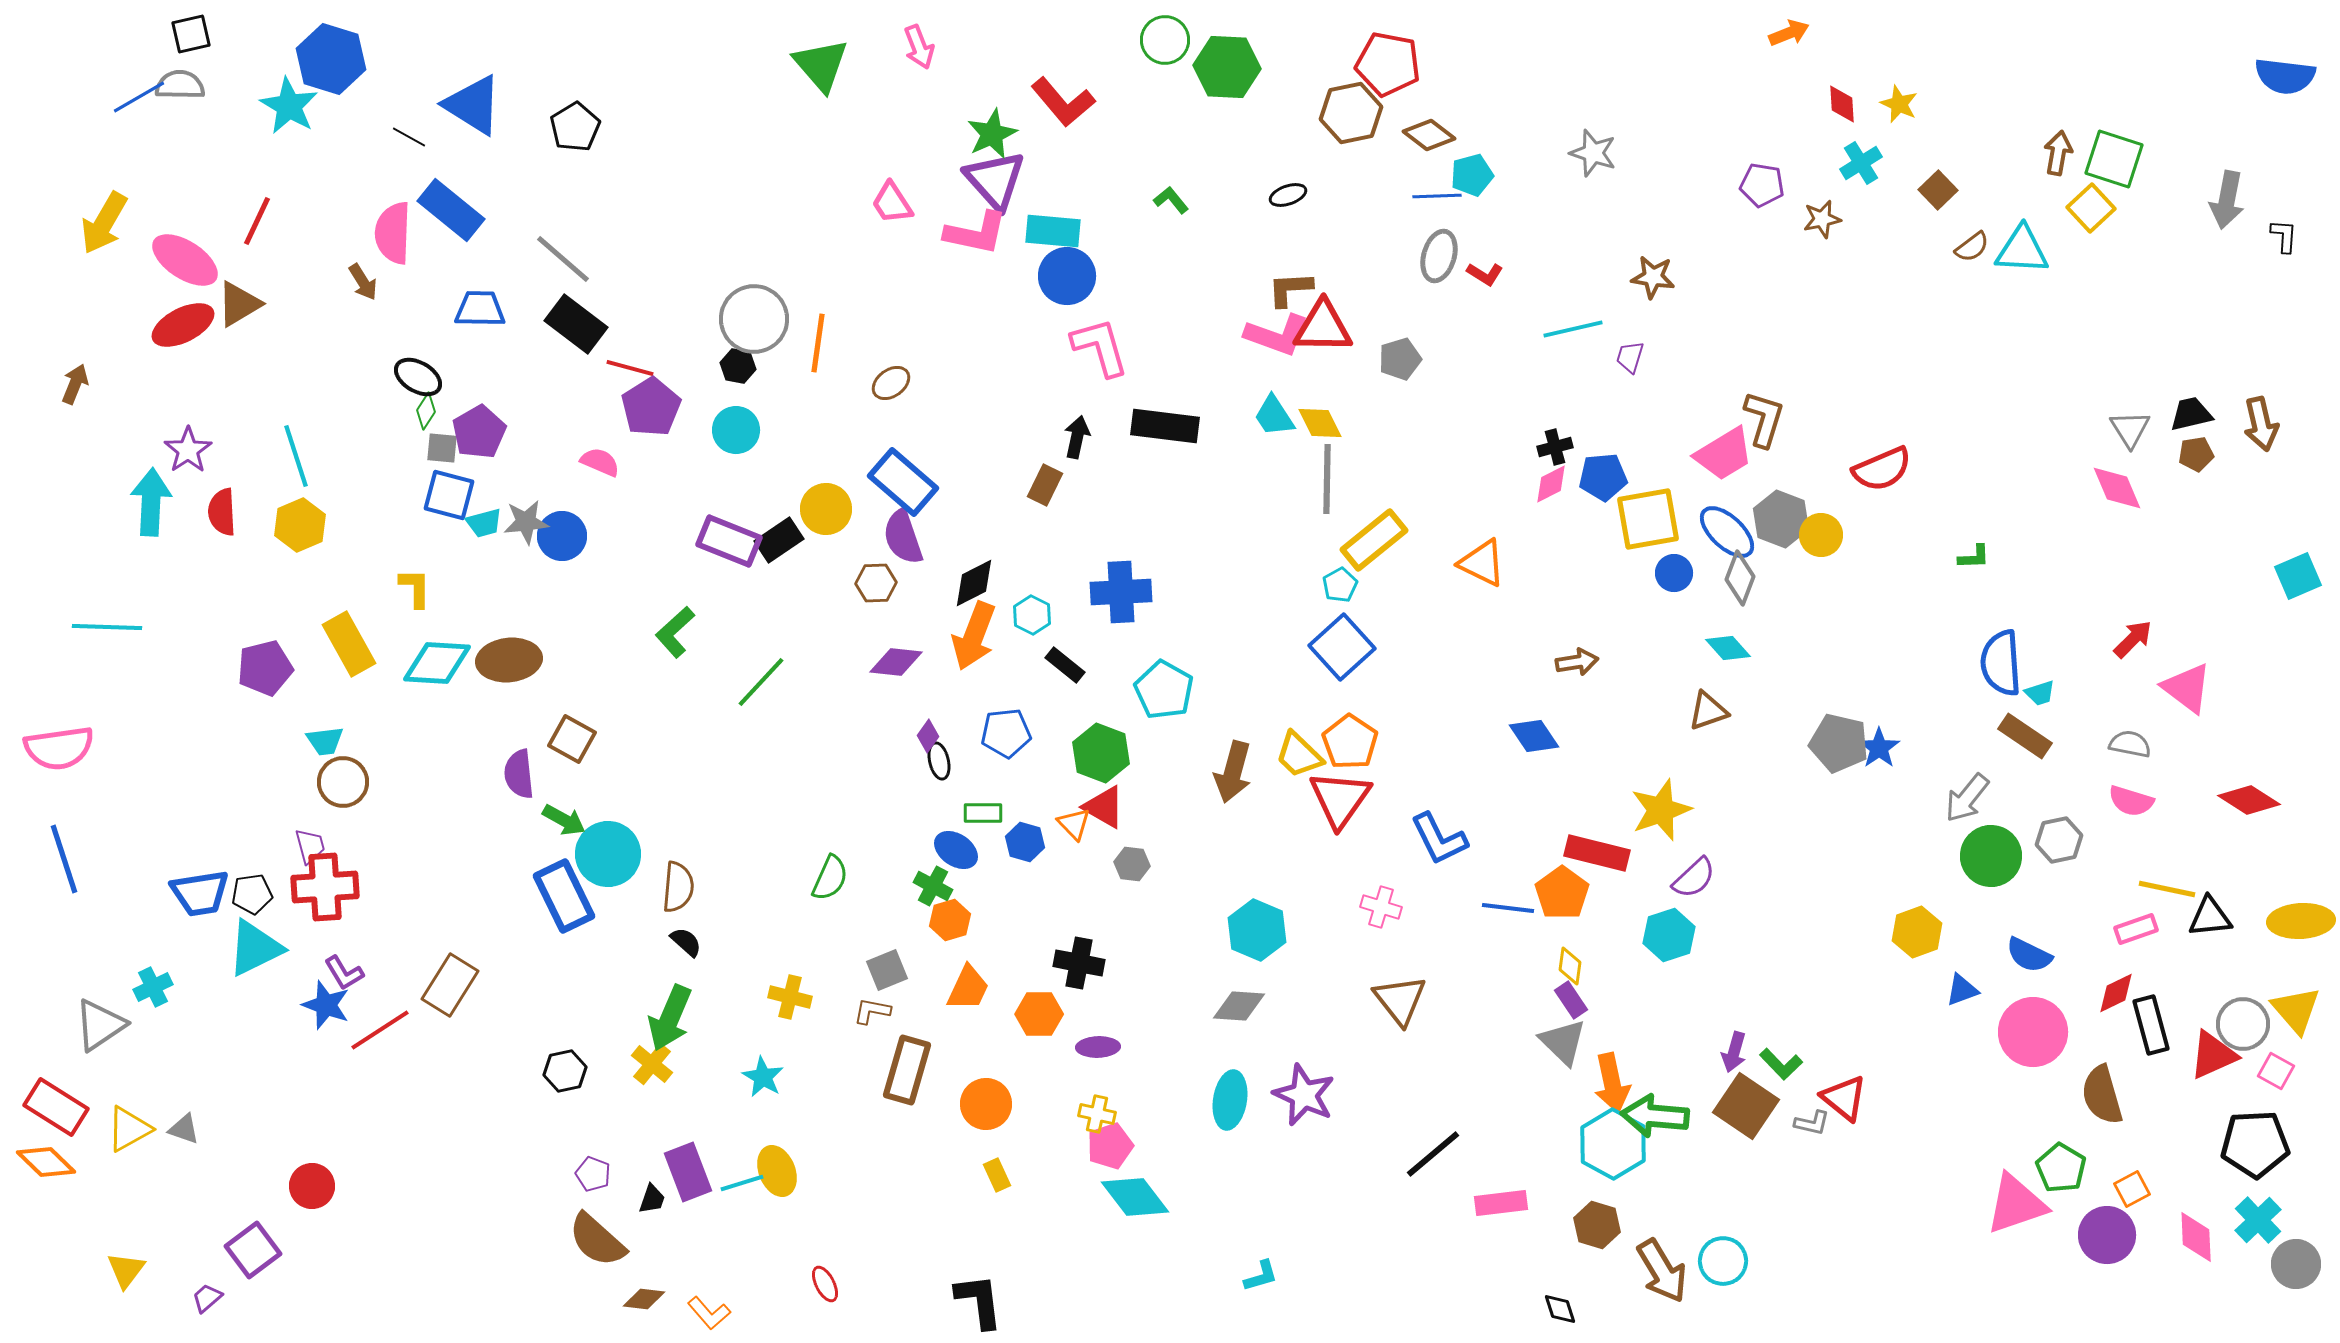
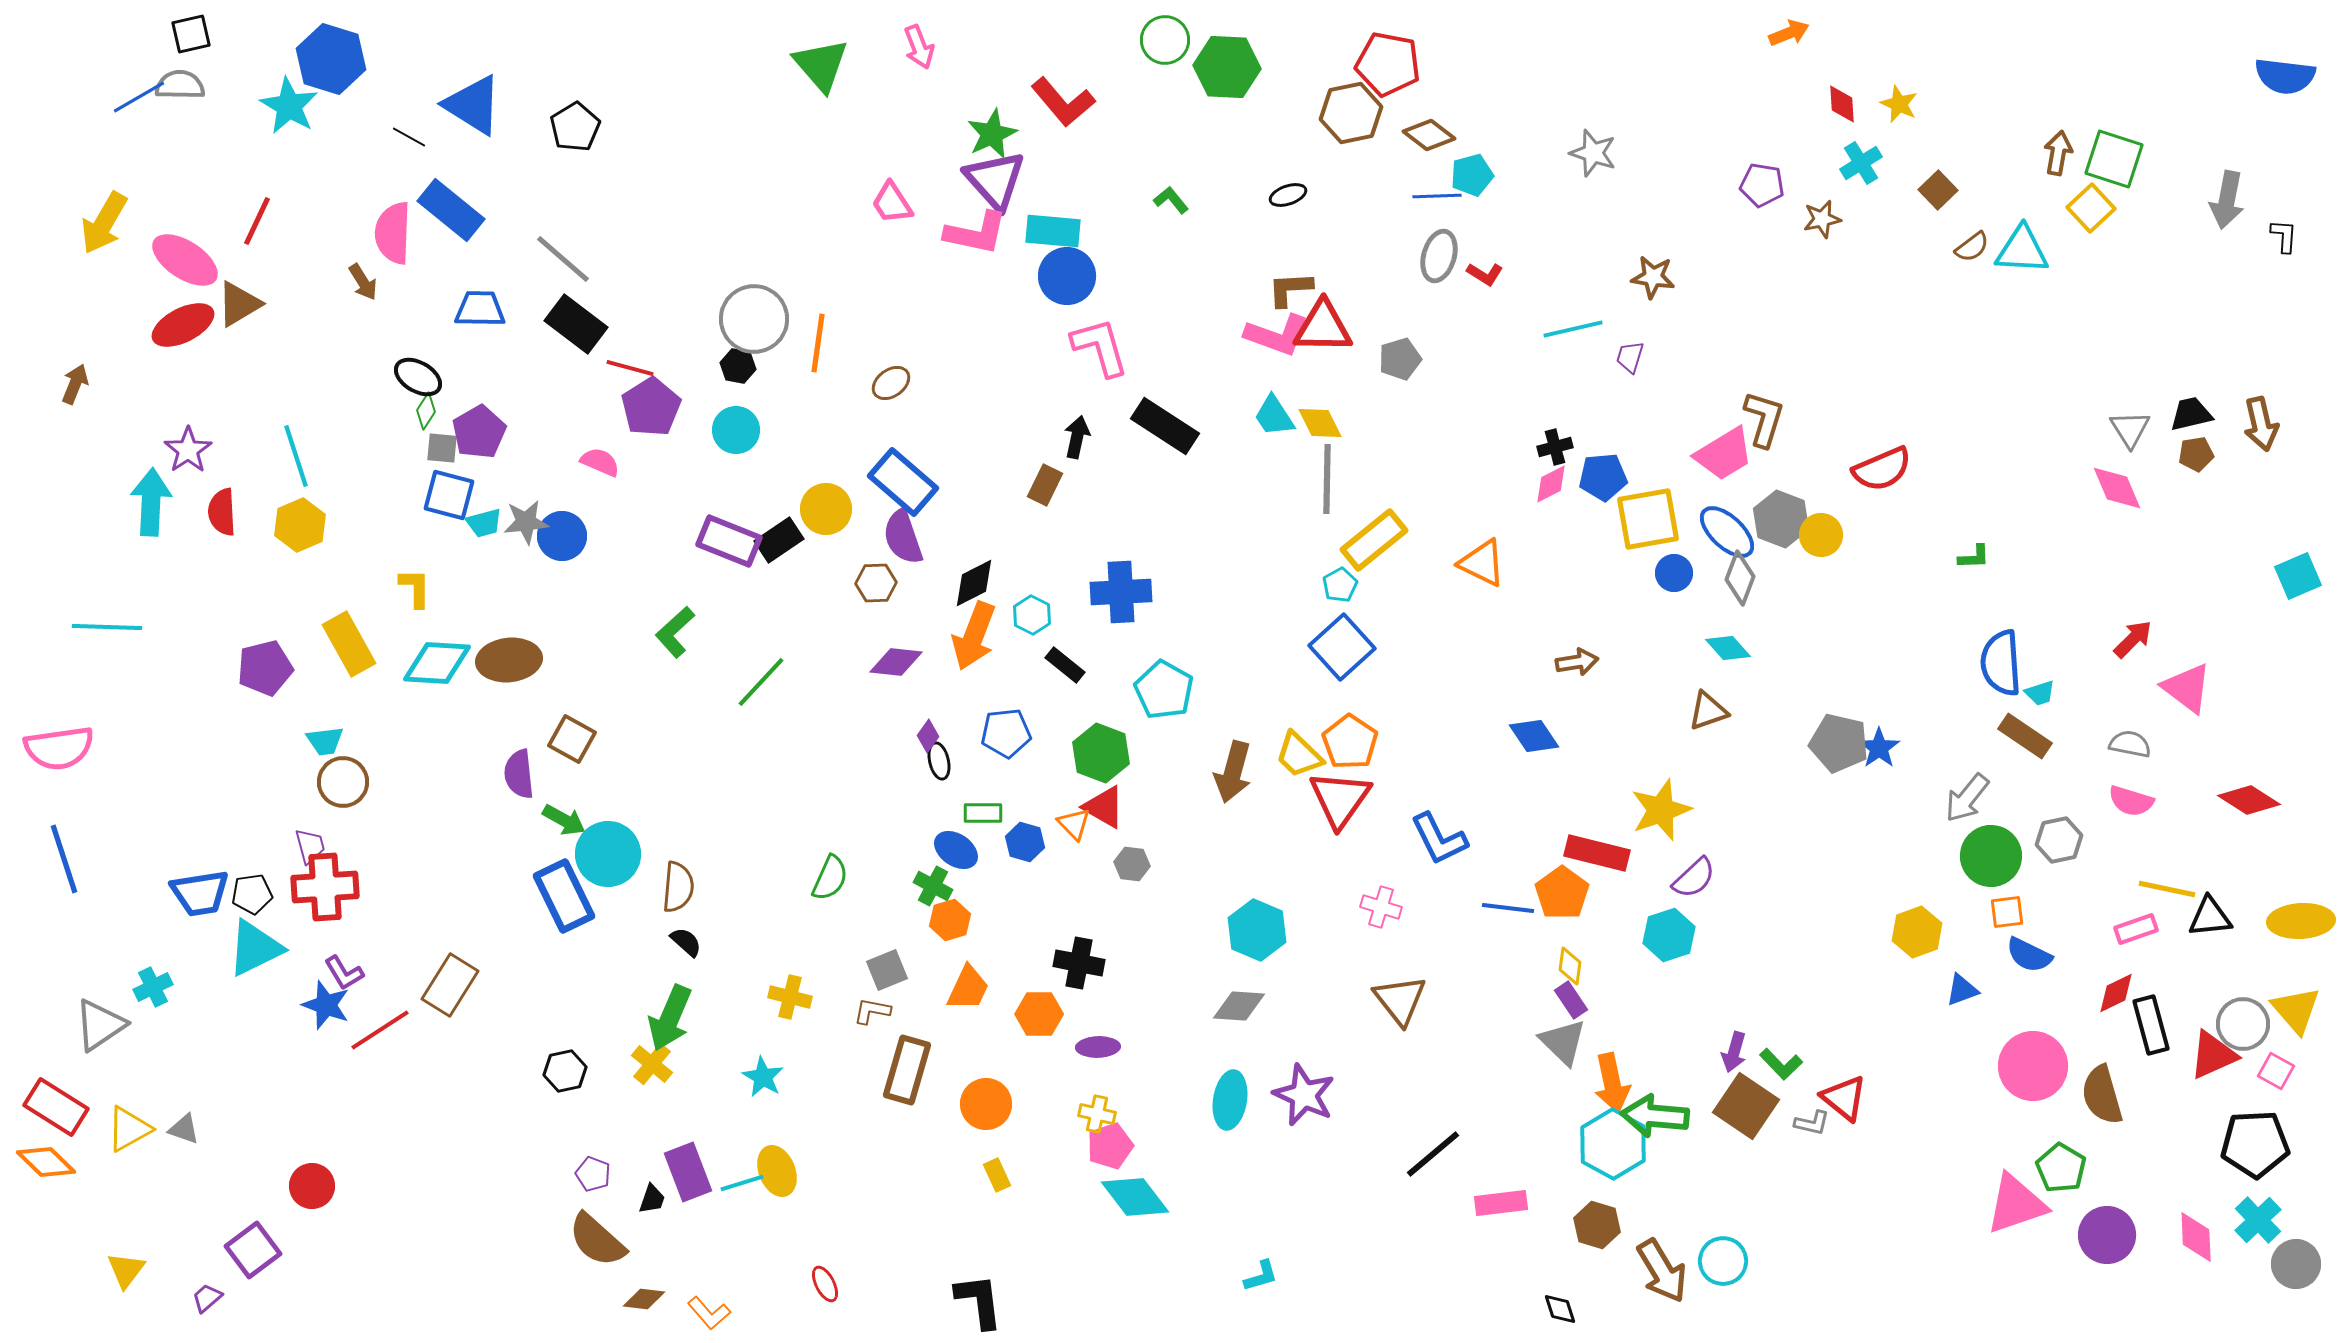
black rectangle at (1165, 426): rotated 26 degrees clockwise
pink circle at (2033, 1032): moved 34 px down
orange square at (2132, 1189): moved 125 px left, 277 px up; rotated 21 degrees clockwise
